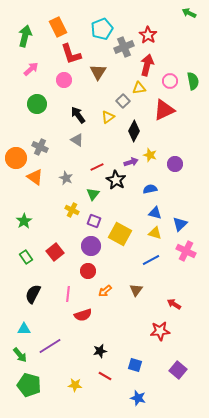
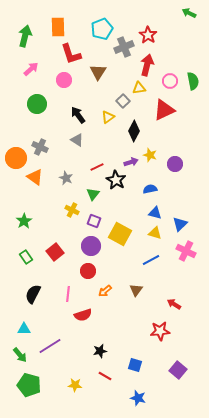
orange rectangle at (58, 27): rotated 24 degrees clockwise
